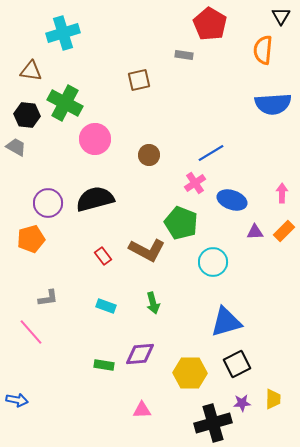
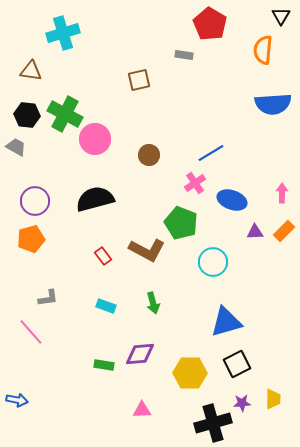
green cross: moved 11 px down
purple circle: moved 13 px left, 2 px up
